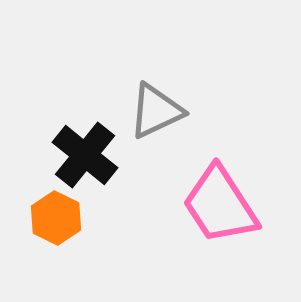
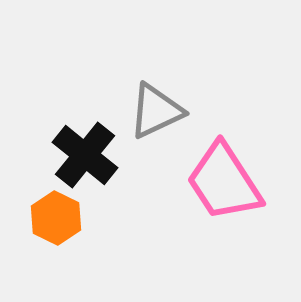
pink trapezoid: moved 4 px right, 23 px up
